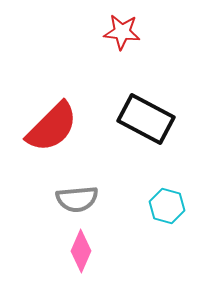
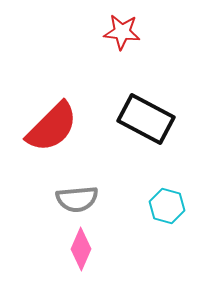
pink diamond: moved 2 px up
